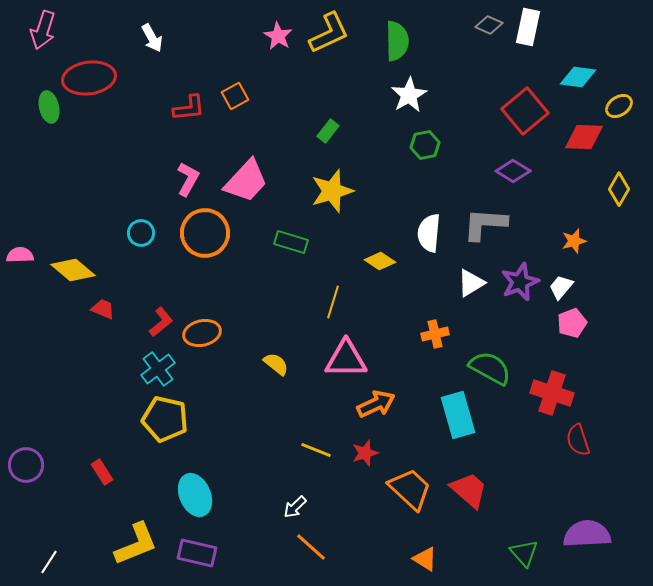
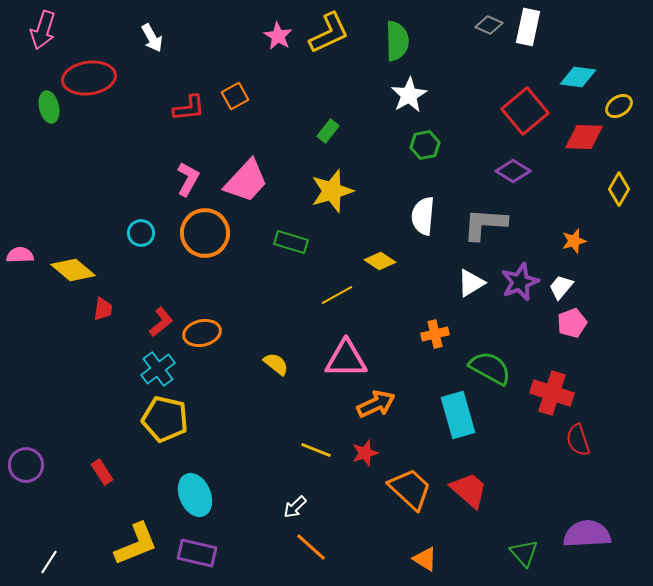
white semicircle at (429, 233): moved 6 px left, 17 px up
yellow line at (333, 302): moved 4 px right, 7 px up; rotated 44 degrees clockwise
red trapezoid at (103, 309): rotated 75 degrees clockwise
